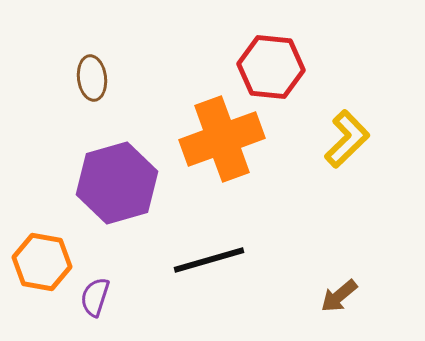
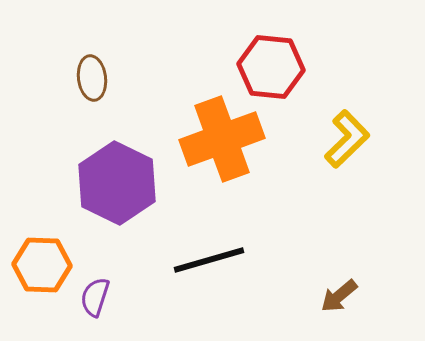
purple hexagon: rotated 18 degrees counterclockwise
orange hexagon: moved 3 px down; rotated 8 degrees counterclockwise
